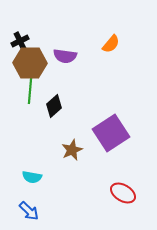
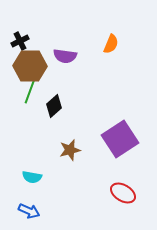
orange semicircle: rotated 18 degrees counterclockwise
brown hexagon: moved 3 px down
green line: rotated 15 degrees clockwise
purple square: moved 9 px right, 6 px down
brown star: moved 2 px left; rotated 10 degrees clockwise
blue arrow: rotated 20 degrees counterclockwise
